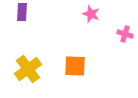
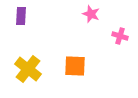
purple rectangle: moved 1 px left, 4 px down
pink cross: moved 5 px left, 2 px down
yellow cross: rotated 16 degrees counterclockwise
